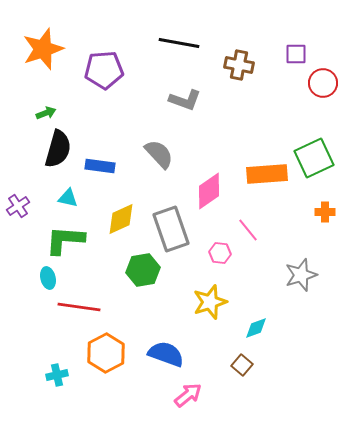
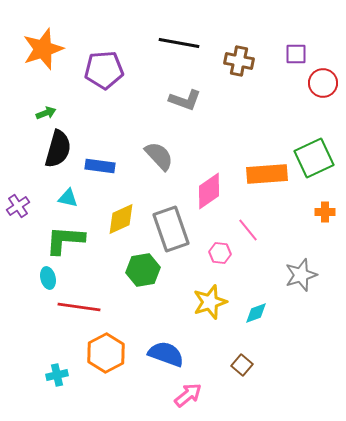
brown cross: moved 4 px up
gray semicircle: moved 2 px down
cyan diamond: moved 15 px up
